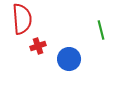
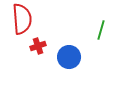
green line: rotated 30 degrees clockwise
blue circle: moved 2 px up
